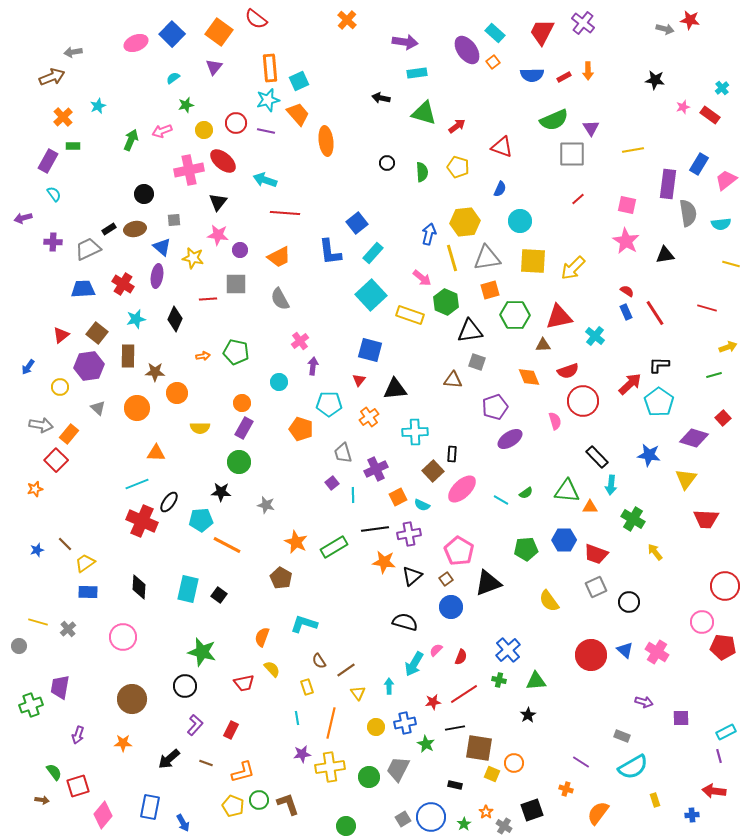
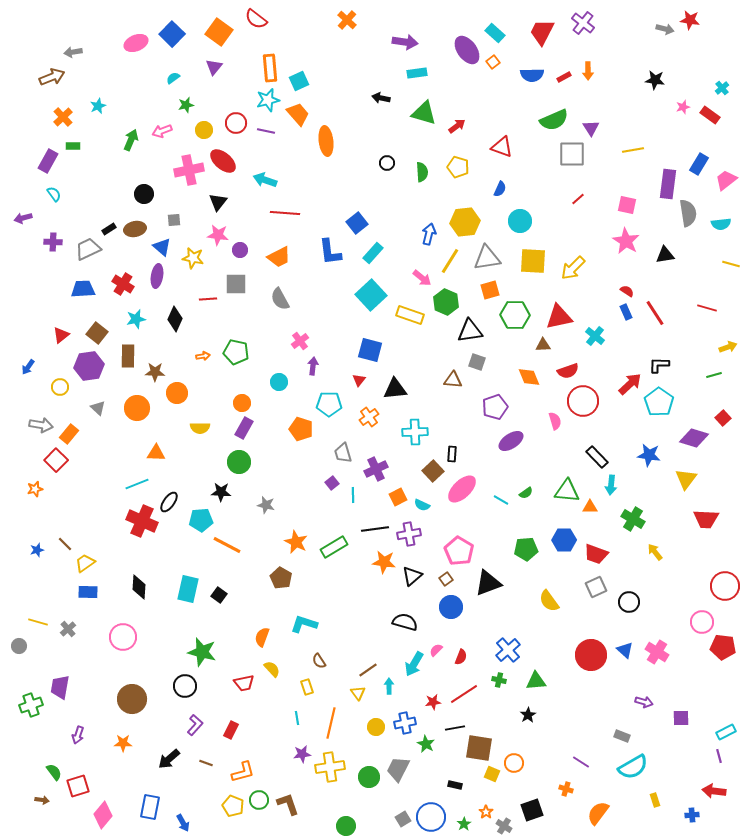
yellow line at (452, 258): moved 2 px left, 3 px down; rotated 48 degrees clockwise
purple ellipse at (510, 439): moved 1 px right, 2 px down
brown line at (346, 670): moved 22 px right
